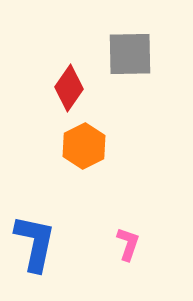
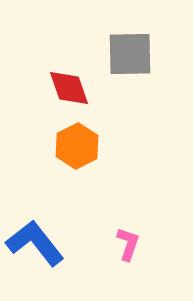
red diamond: rotated 54 degrees counterclockwise
orange hexagon: moved 7 px left
blue L-shape: rotated 50 degrees counterclockwise
